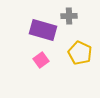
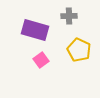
purple rectangle: moved 8 px left
yellow pentagon: moved 1 px left, 3 px up
